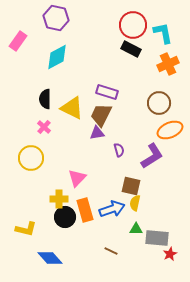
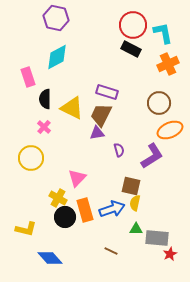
pink rectangle: moved 10 px right, 36 px down; rotated 54 degrees counterclockwise
yellow cross: moved 1 px left, 1 px up; rotated 30 degrees clockwise
